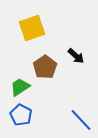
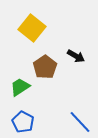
yellow square: rotated 32 degrees counterclockwise
black arrow: rotated 12 degrees counterclockwise
blue pentagon: moved 2 px right, 7 px down
blue line: moved 1 px left, 2 px down
